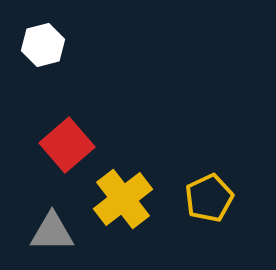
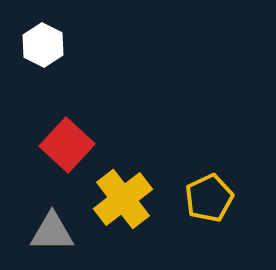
white hexagon: rotated 18 degrees counterclockwise
red square: rotated 6 degrees counterclockwise
